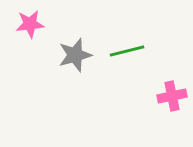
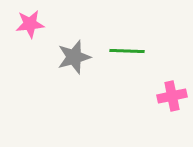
green line: rotated 16 degrees clockwise
gray star: moved 1 px left, 2 px down
